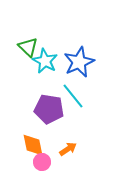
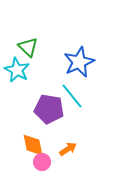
cyan star: moved 28 px left, 9 px down
cyan line: moved 1 px left
